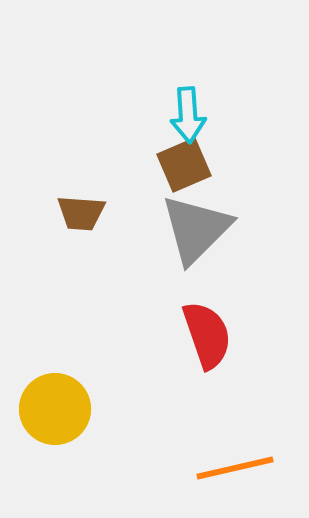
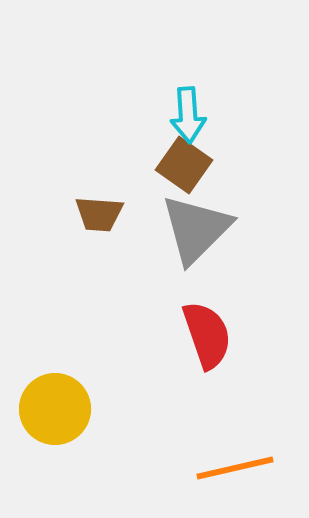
brown square: rotated 32 degrees counterclockwise
brown trapezoid: moved 18 px right, 1 px down
